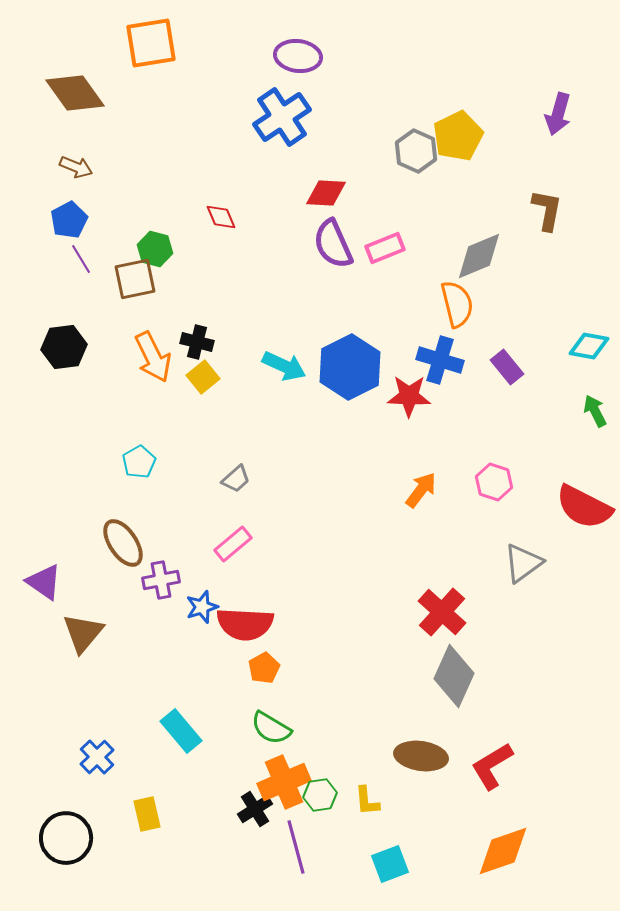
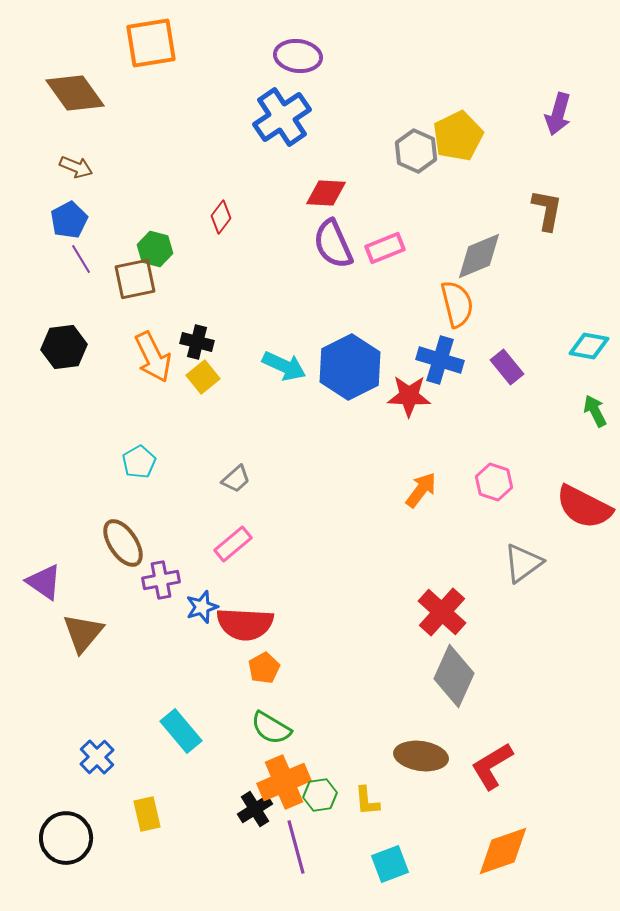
red diamond at (221, 217): rotated 60 degrees clockwise
